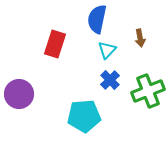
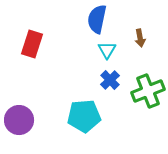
red rectangle: moved 23 px left
cyan triangle: rotated 12 degrees counterclockwise
purple circle: moved 26 px down
